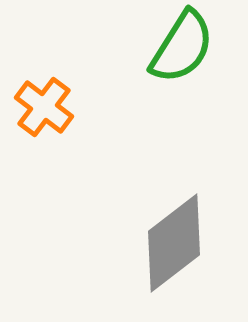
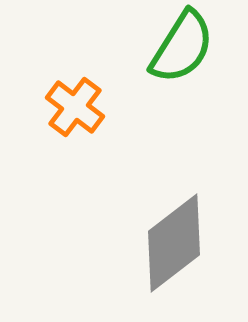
orange cross: moved 31 px right
